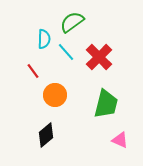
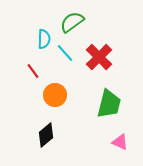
cyan line: moved 1 px left, 1 px down
green trapezoid: moved 3 px right
pink triangle: moved 2 px down
